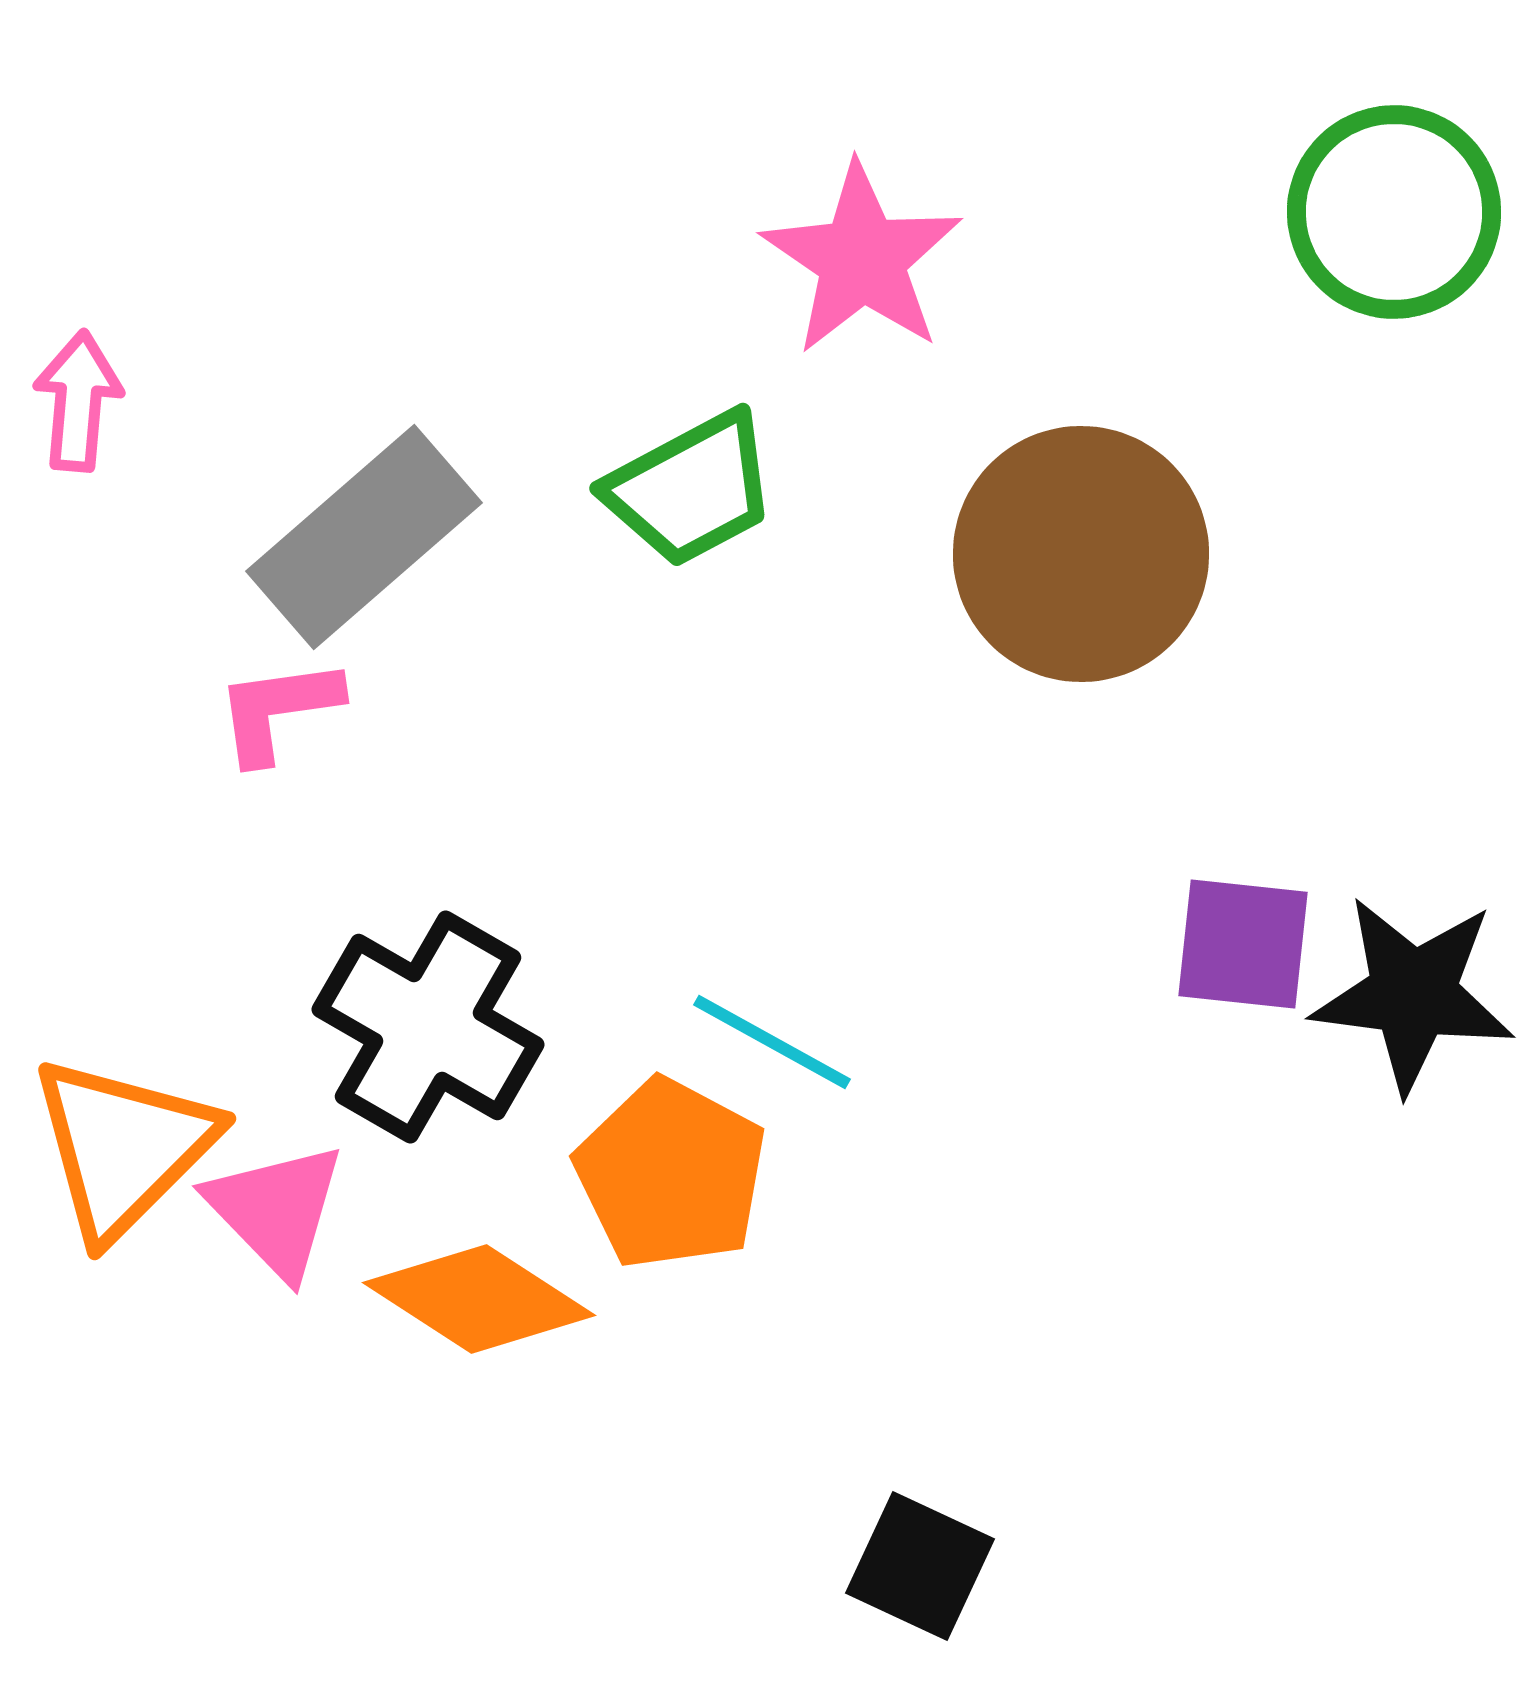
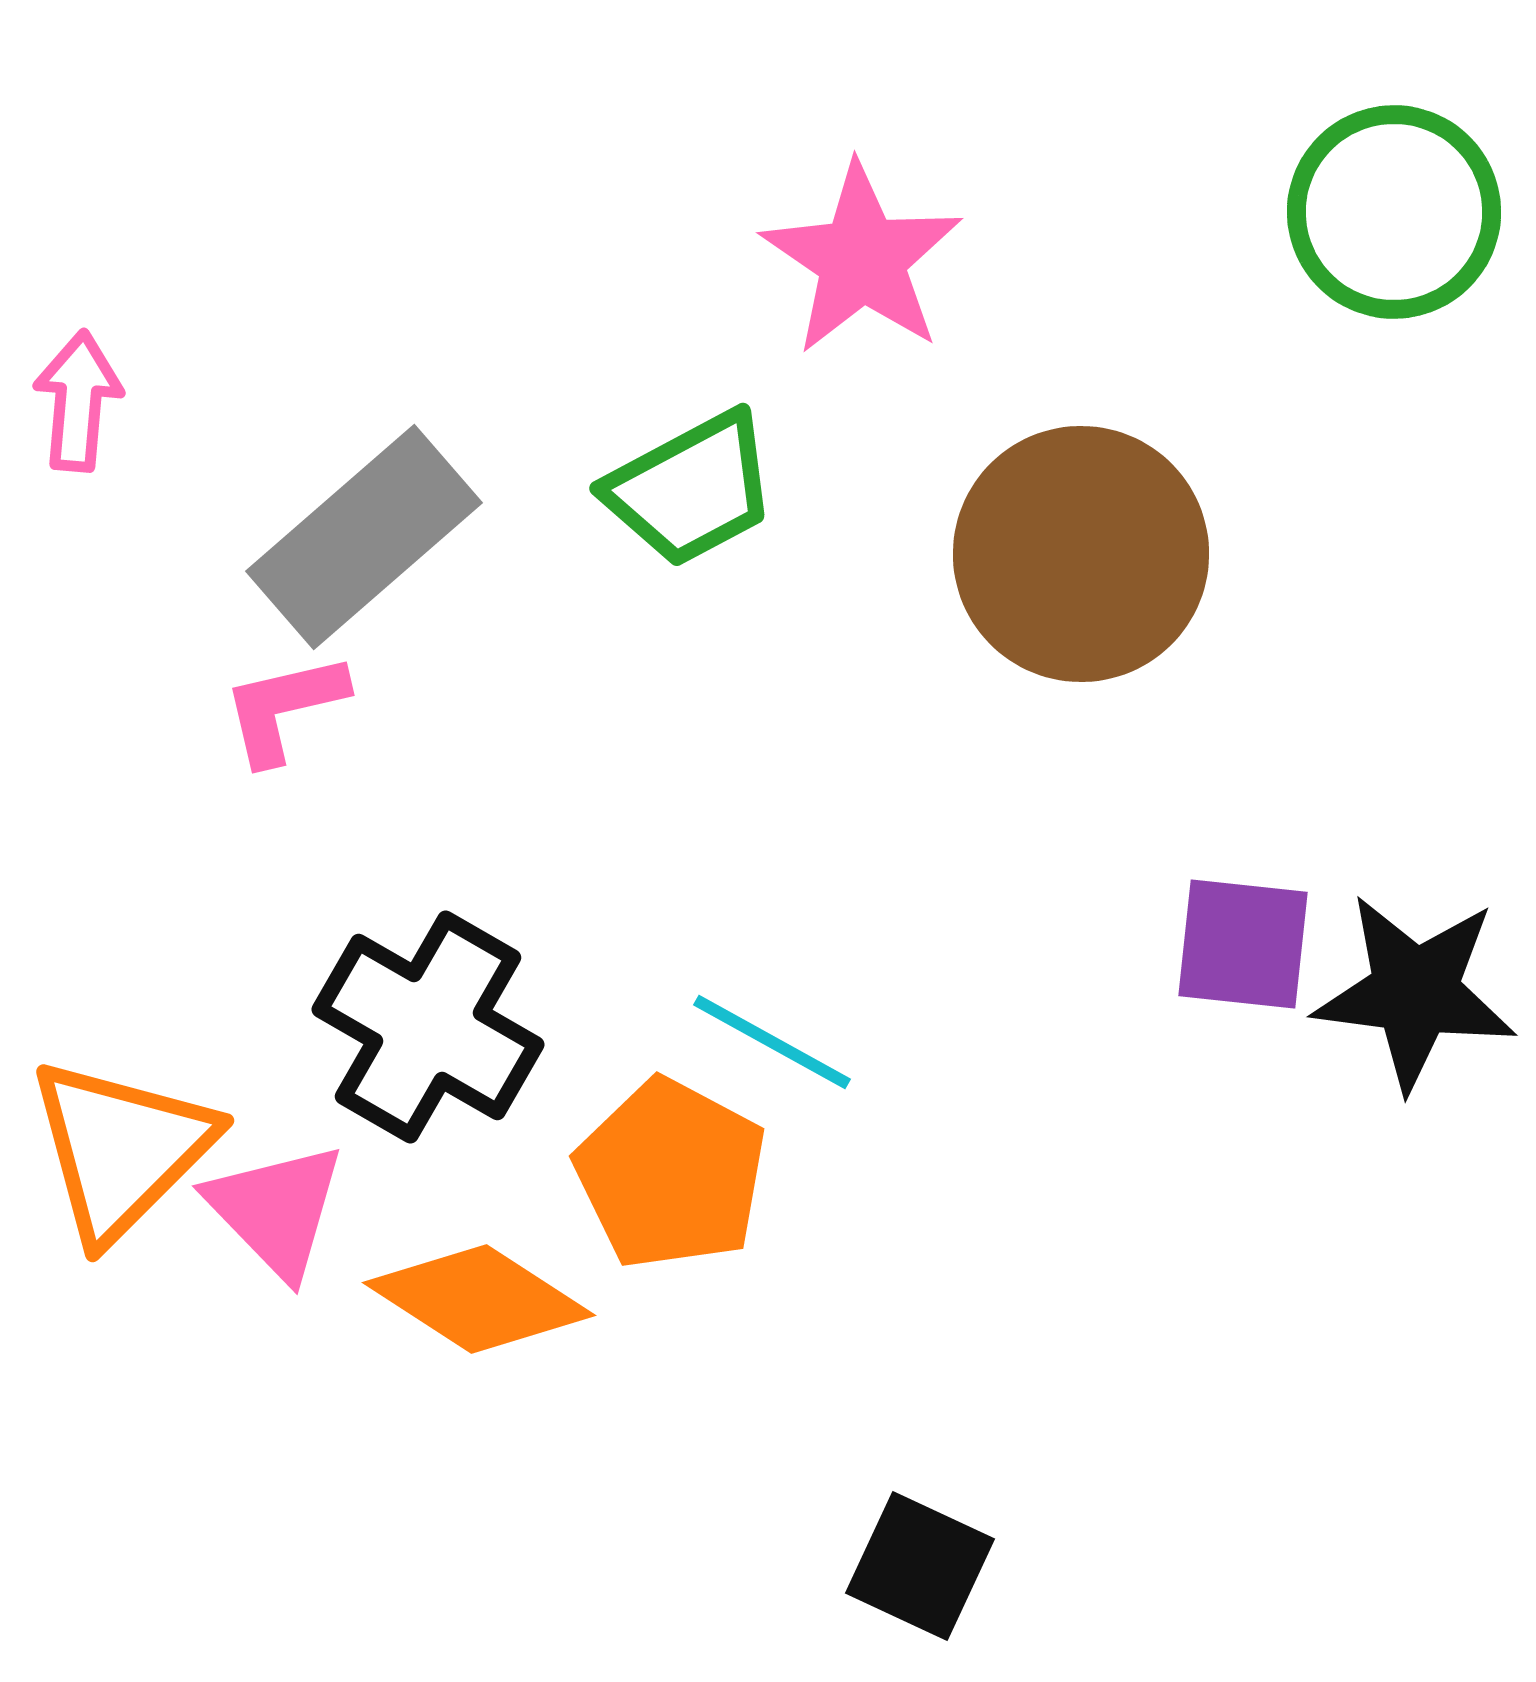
pink L-shape: moved 6 px right, 2 px up; rotated 5 degrees counterclockwise
black star: moved 2 px right, 2 px up
orange triangle: moved 2 px left, 2 px down
